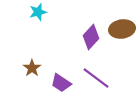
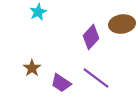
cyan star: rotated 12 degrees counterclockwise
brown ellipse: moved 5 px up
